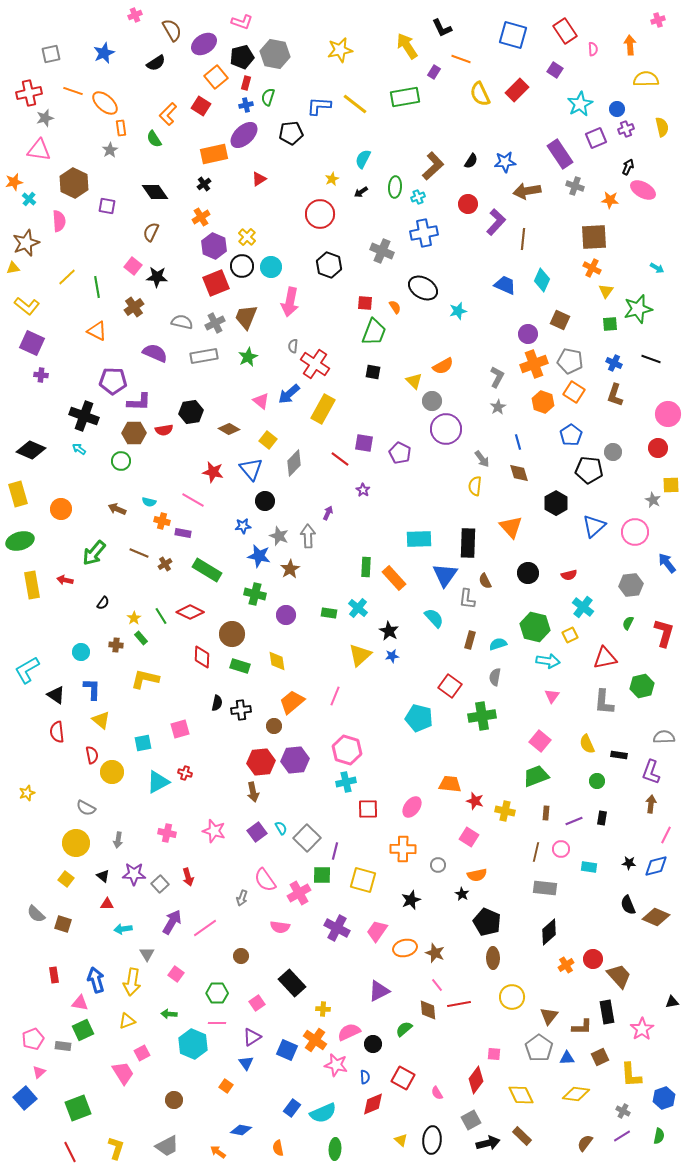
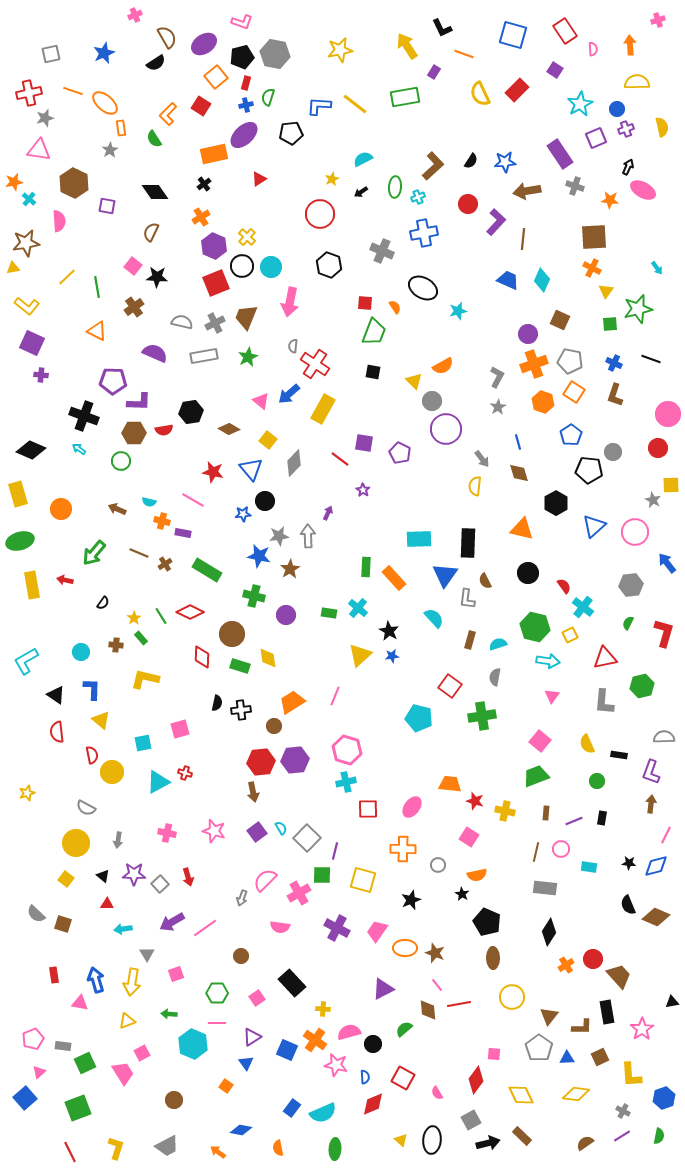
brown semicircle at (172, 30): moved 5 px left, 7 px down
orange line at (461, 59): moved 3 px right, 5 px up
yellow semicircle at (646, 79): moved 9 px left, 3 px down
cyan semicircle at (363, 159): rotated 36 degrees clockwise
brown star at (26, 243): rotated 12 degrees clockwise
cyan arrow at (657, 268): rotated 24 degrees clockwise
blue trapezoid at (505, 285): moved 3 px right, 5 px up
blue star at (243, 526): moved 12 px up
orange triangle at (511, 527): moved 11 px right, 2 px down; rotated 35 degrees counterclockwise
gray star at (279, 536): rotated 30 degrees counterclockwise
red semicircle at (569, 575): moved 5 px left, 11 px down; rotated 112 degrees counterclockwise
green cross at (255, 594): moved 1 px left, 2 px down
yellow diamond at (277, 661): moved 9 px left, 3 px up
cyan L-shape at (27, 670): moved 1 px left, 9 px up
orange trapezoid at (292, 702): rotated 8 degrees clockwise
pink semicircle at (265, 880): rotated 80 degrees clockwise
purple arrow at (172, 922): rotated 150 degrees counterclockwise
black diamond at (549, 932): rotated 16 degrees counterclockwise
orange ellipse at (405, 948): rotated 15 degrees clockwise
pink square at (176, 974): rotated 35 degrees clockwise
purple triangle at (379, 991): moved 4 px right, 2 px up
pink square at (257, 1003): moved 5 px up
green square at (83, 1030): moved 2 px right, 33 px down
pink semicircle at (349, 1032): rotated 10 degrees clockwise
brown semicircle at (585, 1143): rotated 18 degrees clockwise
